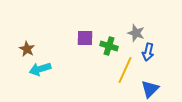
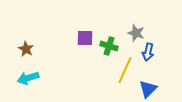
brown star: moved 1 px left
cyan arrow: moved 12 px left, 9 px down
blue triangle: moved 2 px left
